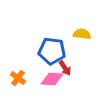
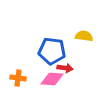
yellow semicircle: moved 2 px right, 2 px down
red arrow: rotated 49 degrees counterclockwise
orange cross: rotated 28 degrees counterclockwise
